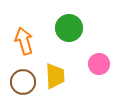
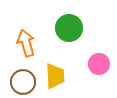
orange arrow: moved 2 px right, 2 px down
